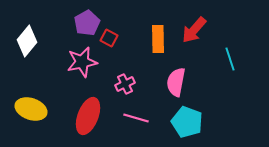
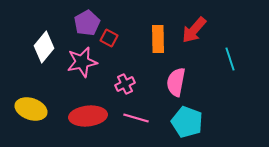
white diamond: moved 17 px right, 6 px down
red ellipse: rotated 63 degrees clockwise
